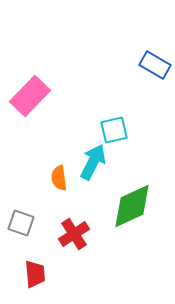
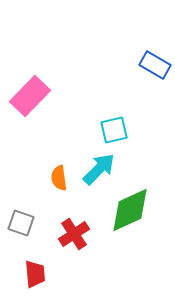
cyan arrow: moved 6 px right, 7 px down; rotated 18 degrees clockwise
green diamond: moved 2 px left, 4 px down
